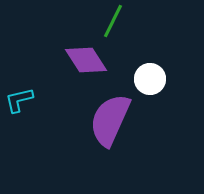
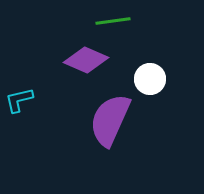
green line: rotated 56 degrees clockwise
purple diamond: rotated 33 degrees counterclockwise
